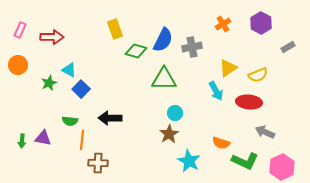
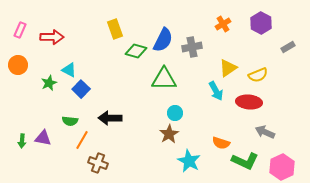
orange line: rotated 24 degrees clockwise
brown cross: rotated 18 degrees clockwise
